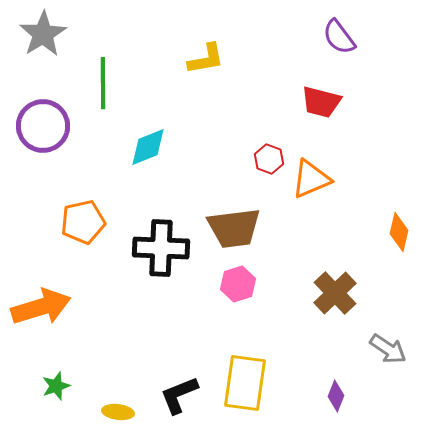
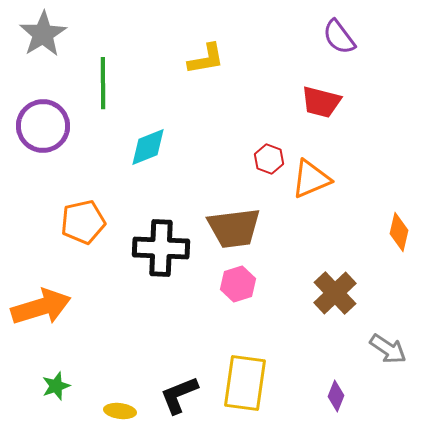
yellow ellipse: moved 2 px right, 1 px up
